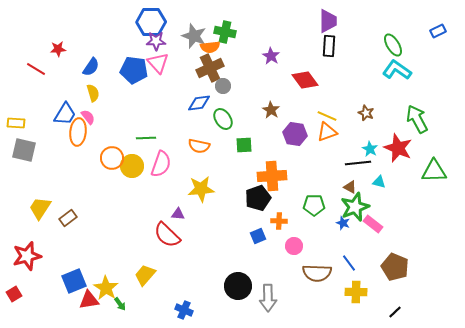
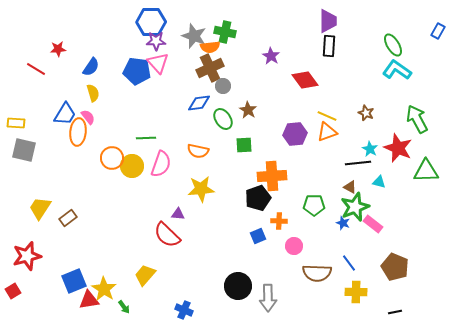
blue rectangle at (438, 31): rotated 35 degrees counterclockwise
blue pentagon at (134, 70): moved 3 px right, 1 px down
brown star at (271, 110): moved 23 px left
purple hexagon at (295, 134): rotated 15 degrees counterclockwise
orange semicircle at (199, 146): moved 1 px left, 5 px down
green triangle at (434, 171): moved 8 px left
yellow star at (106, 288): moved 2 px left, 1 px down
red square at (14, 294): moved 1 px left, 3 px up
green arrow at (120, 304): moved 4 px right, 3 px down
black line at (395, 312): rotated 32 degrees clockwise
